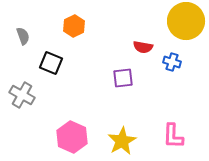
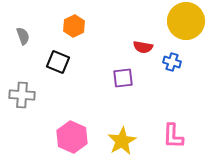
black square: moved 7 px right, 1 px up
gray cross: rotated 25 degrees counterclockwise
